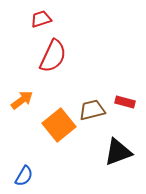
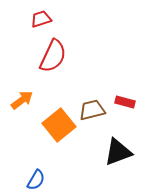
blue semicircle: moved 12 px right, 4 px down
